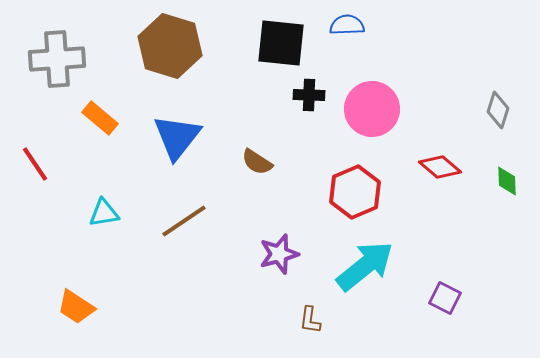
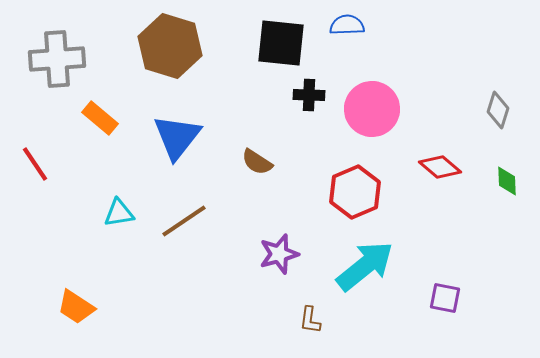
cyan triangle: moved 15 px right
purple square: rotated 16 degrees counterclockwise
